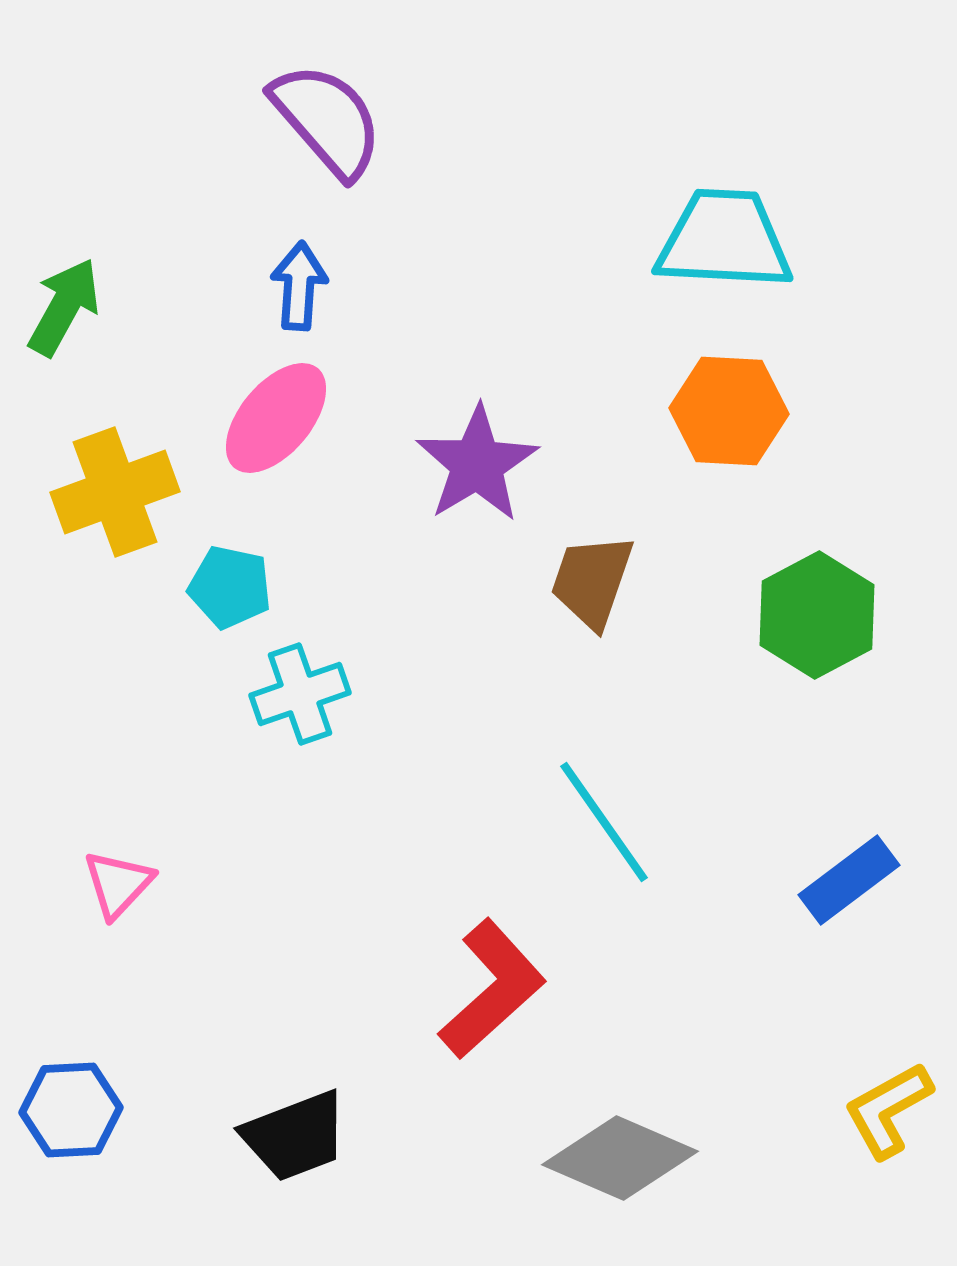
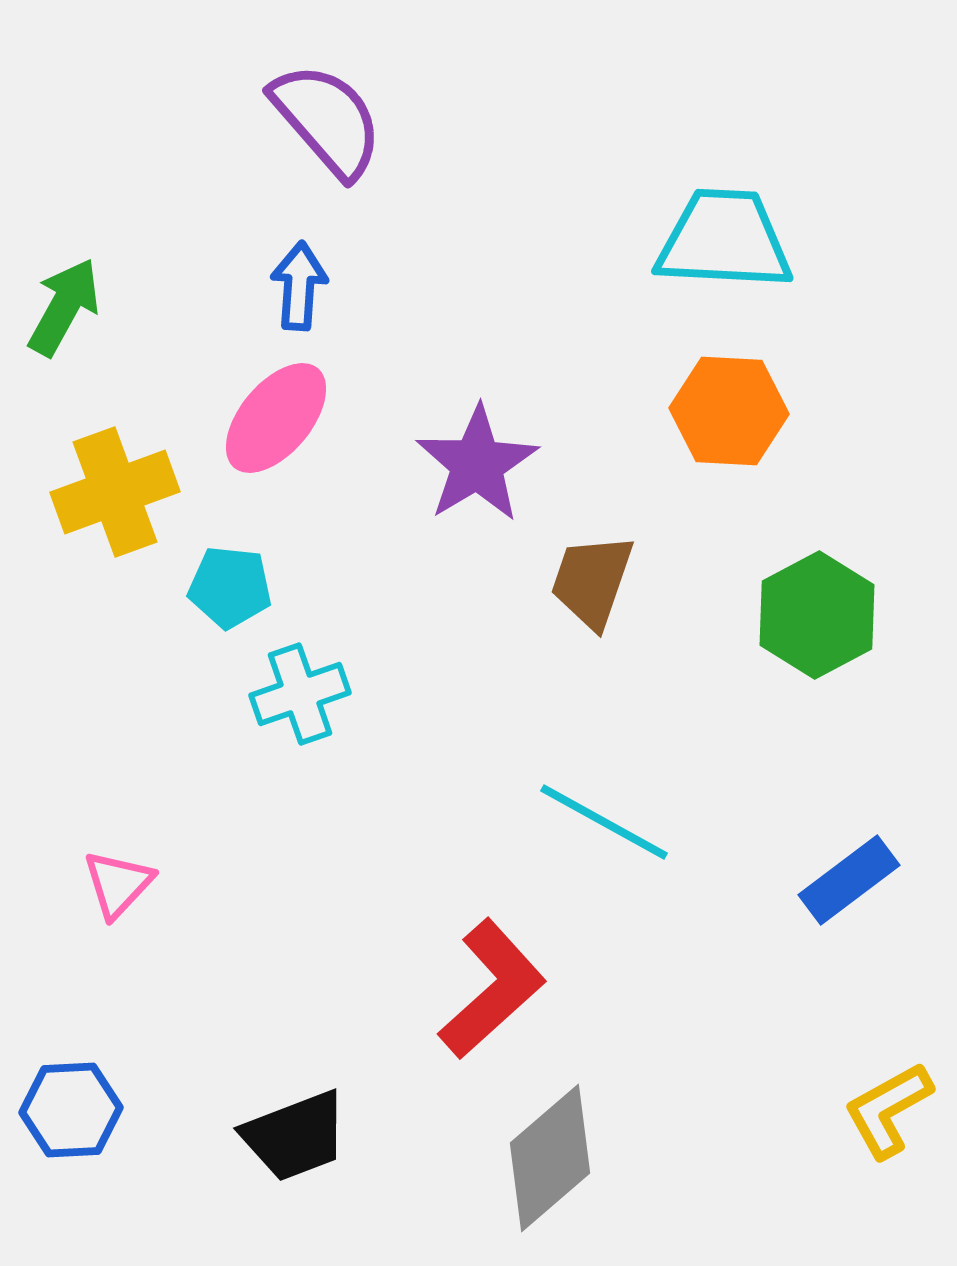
cyan pentagon: rotated 6 degrees counterclockwise
cyan line: rotated 26 degrees counterclockwise
gray diamond: moved 70 px left; rotated 64 degrees counterclockwise
